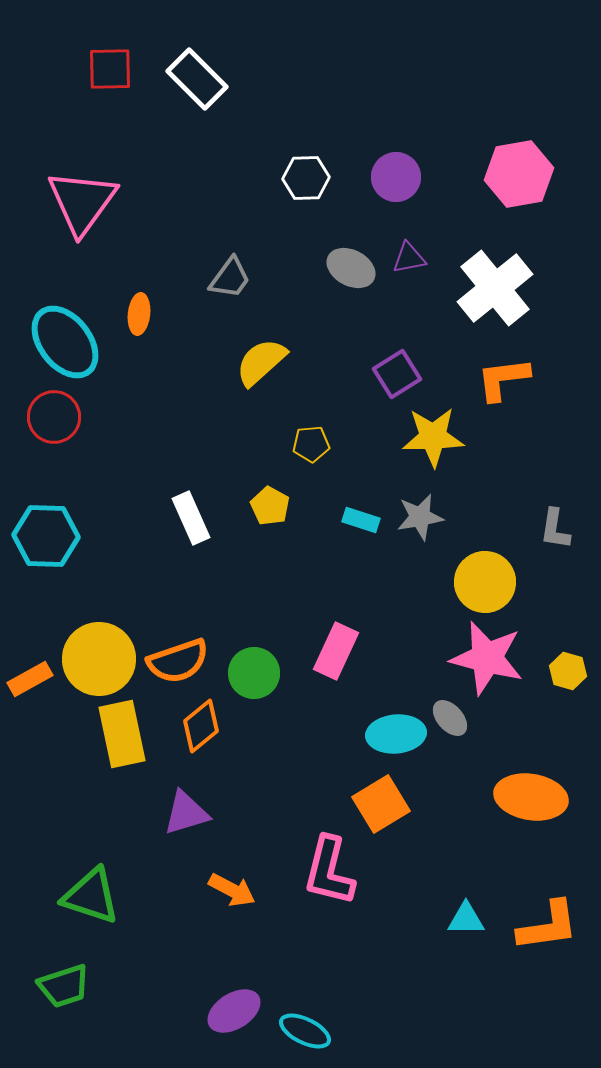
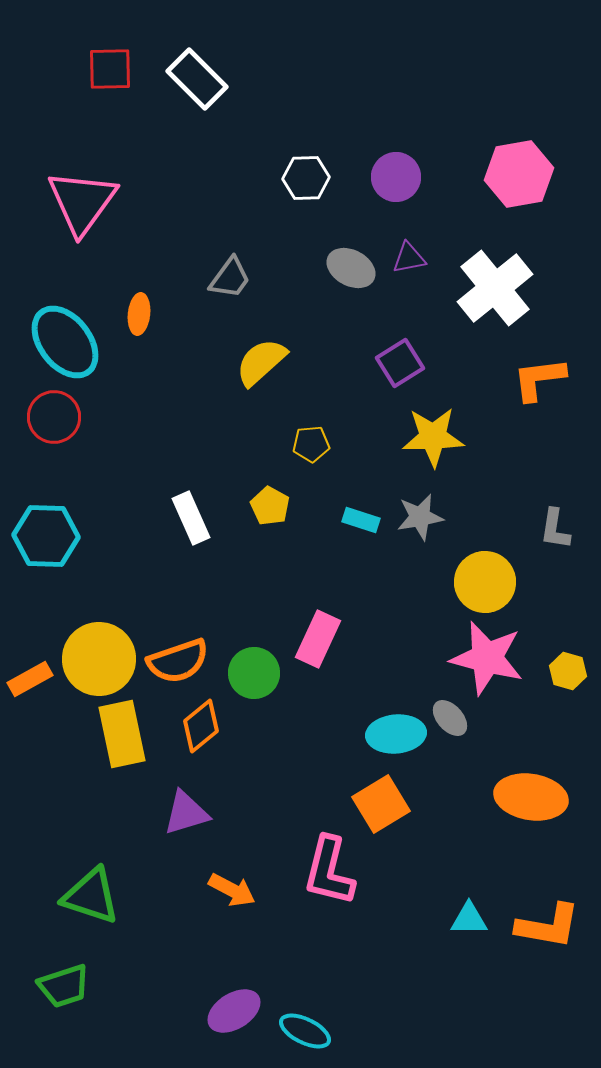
purple square at (397, 374): moved 3 px right, 11 px up
orange L-shape at (503, 379): moved 36 px right
pink rectangle at (336, 651): moved 18 px left, 12 px up
cyan triangle at (466, 919): moved 3 px right
orange L-shape at (548, 926): rotated 18 degrees clockwise
